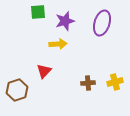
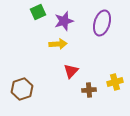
green square: rotated 21 degrees counterclockwise
purple star: moved 1 px left
red triangle: moved 27 px right
brown cross: moved 1 px right, 7 px down
brown hexagon: moved 5 px right, 1 px up
